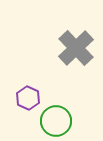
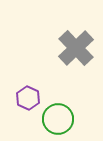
green circle: moved 2 px right, 2 px up
